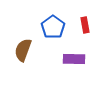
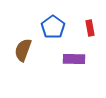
red rectangle: moved 5 px right, 3 px down
